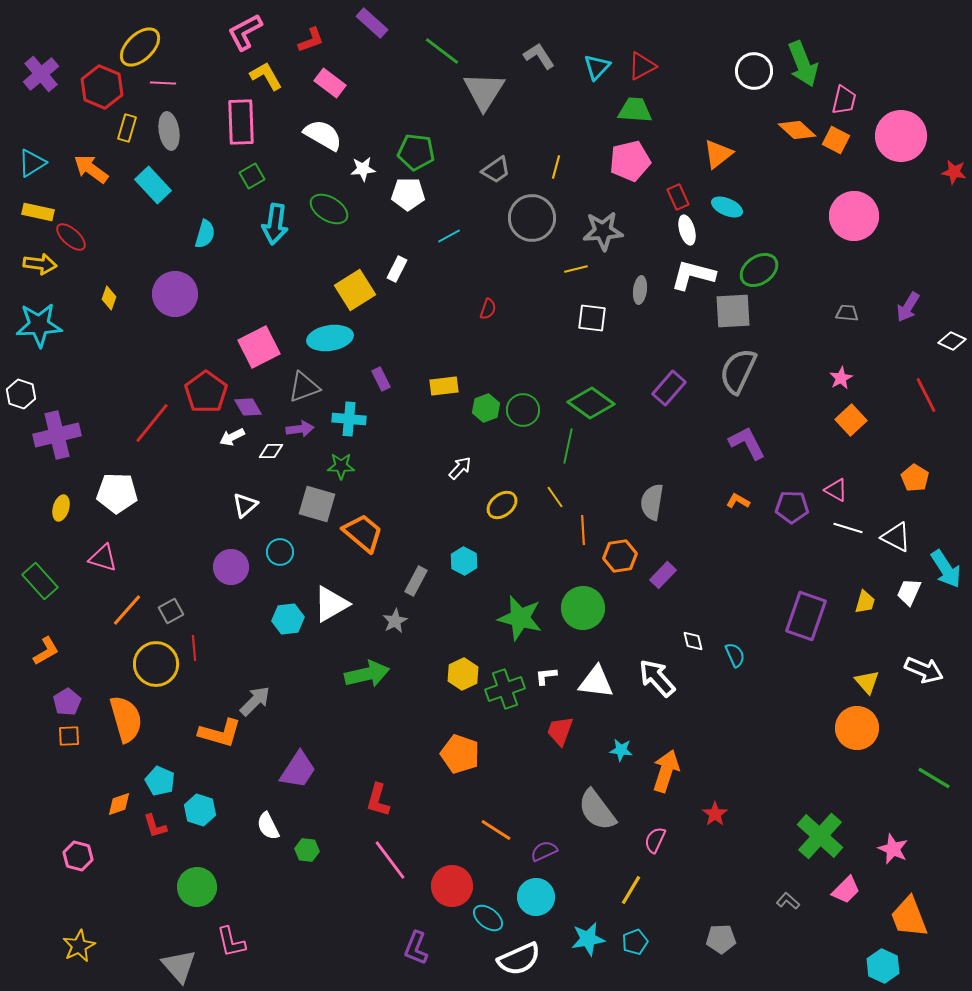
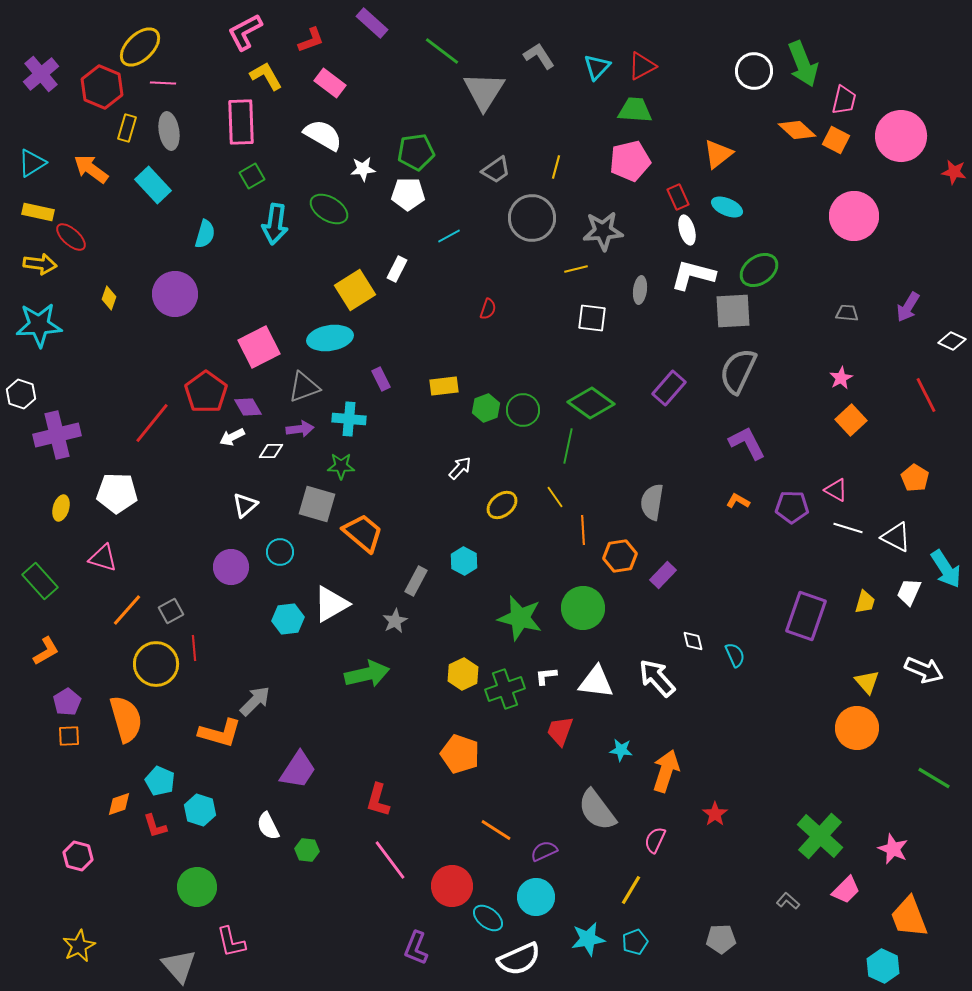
green pentagon at (416, 152): rotated 15 degrees counterclockwise
